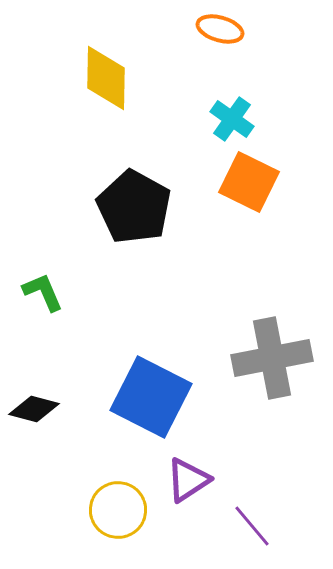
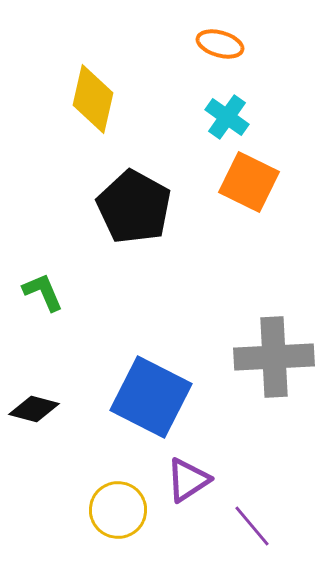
orange ellipse: moved 15 px down
yellow diamond: moved 13 px left, 21 px down; rotated 12 degrees clockwise
cyan cross: moved 5 px left, 2 px up
gray cross: moved 2 px right, 1 px up; rotated 8 degrees clockwise
